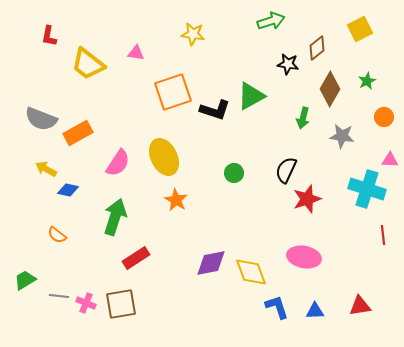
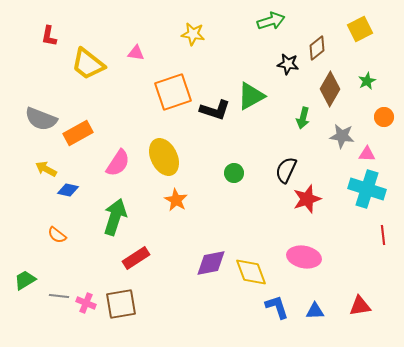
pink triangle at (390, 160): moved 23 px left, 6 px up
